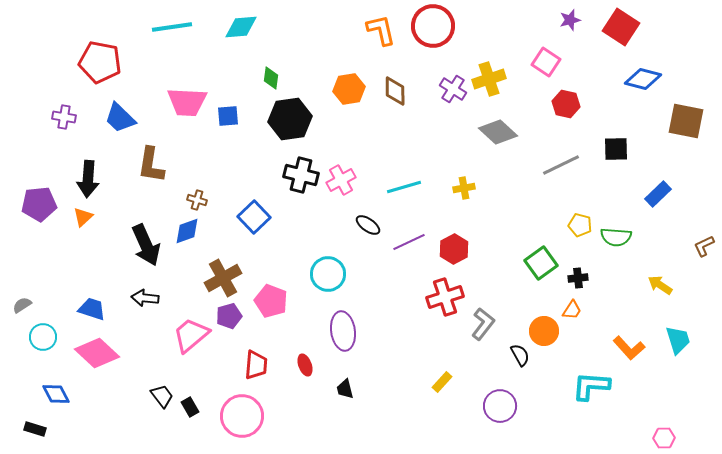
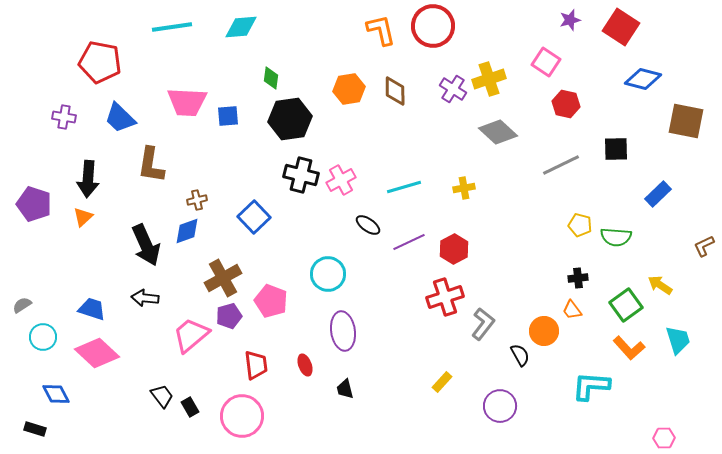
brown cross at (197, 200): rotated 30 degrees counterclockwise
purple pentagon at (39, 204): moved 5 px left; rotated 24 degrees clockwise
green square at (541, 263): moved 85 px right, 42 px down
orange trapezoid at (572, 310): rotated 110 degrees clockwise
red trapezoid at (256, 365): rotated 12 degrees counterclockwise
